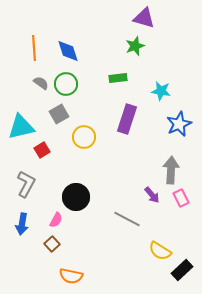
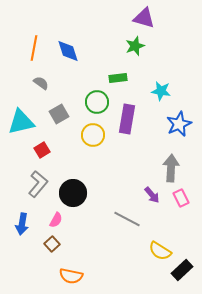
orange line: rotated 15 degrees clockwise
green circle: moved 31 px right, 18 px down
purple rectangle: rotated 8 degrees counterclockwise
cyan triangle: moved 5 px up
yellow circle: moved 9 px right, 2 px up
gray arrow: moved 2 px up
gray L-shape: moved 12 px right; rotated 12 degrees clockwise
black circle: moved 3 px left, 4 px up
